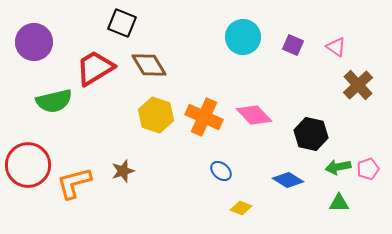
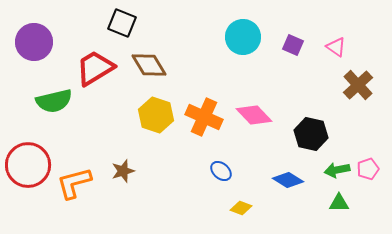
green arrow: moved 1 px left, 3 px down
